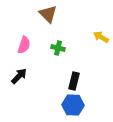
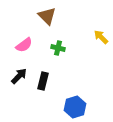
brown triangle: moved 1 px left, 2 px down
yellow arrow: rotated 14 degrees clockwise
pink semicircle: rotated 36 degrees clockwise
black rectangle: moved 31 px left
blue hexagon: moved 2 px right, 2 px down; rotated 20 degrees counterclockwise
